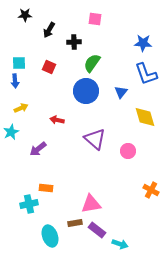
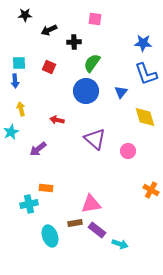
black arrow: rotated 35 degrees clockwise
yellow arrow: moved 1 px down; rotated 80 degrees counterclockwise
